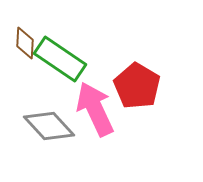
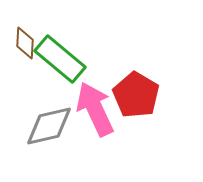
green rectangle: rotated 6 degrees clockwise
red pentagon: moved 1 px left, 9 px down
gray diamond: rotated 60 degrees counterclockwise
